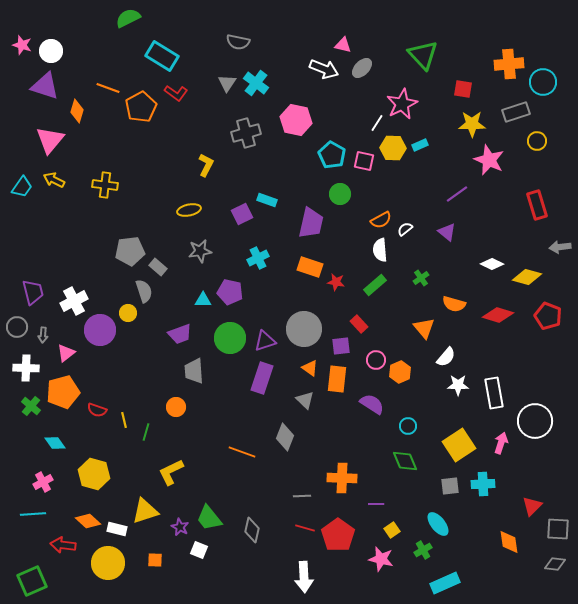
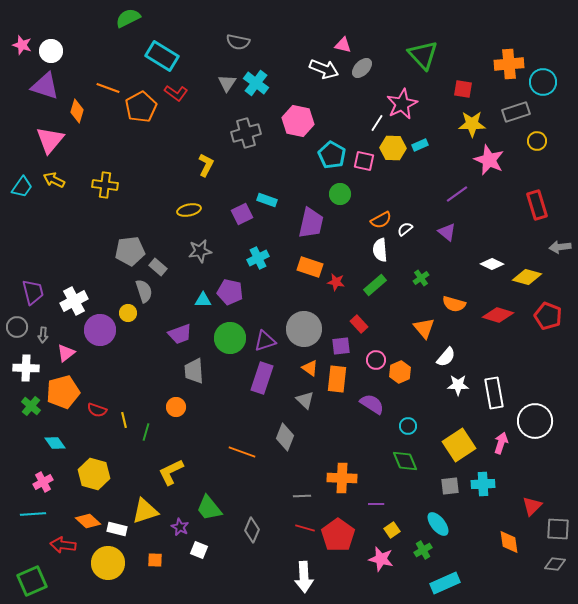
pink hexagon at (296, 120): moved 2 px right, 1 px down
green trapezoid at (209, 518): moved 10 px up
gray diamond at (252, 530): rotated 10 degrees clockwise
